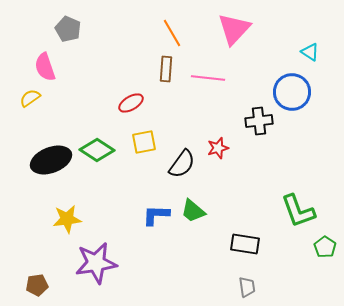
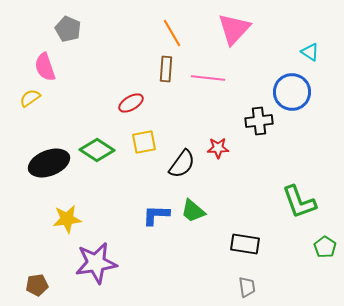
red star: rotated 15 degrees clockwise
black ellipse: moved 2 px left, 3 px down
green L-shape: moved 1 px right, 9 px up
